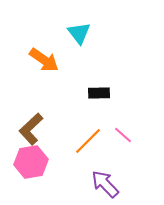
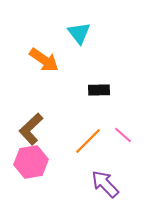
black rectangle: moved 3 px up
